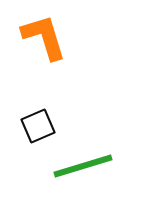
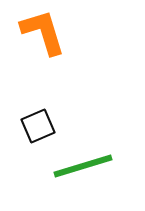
orange L-shape: moved 1 px left, 5 px up
